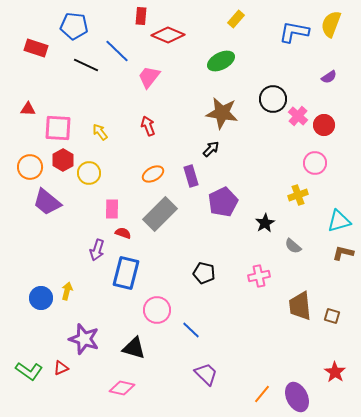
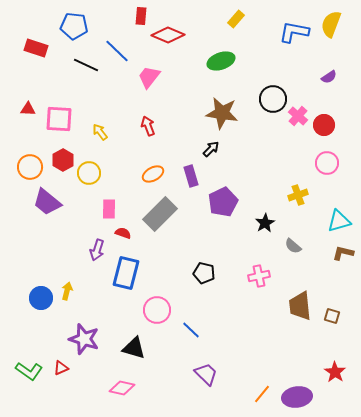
green ellipse at (221, 61): rotated 8 degrees clockwise
pink square at (58, 128): moved 1 px right, 9 px up
pink circle at (315, 163): moved 12 px right
pink rectangle at (112, 209): moved 3 px left
purple ellipse at (297, 397): rotated 72 degrees counterclockwise
